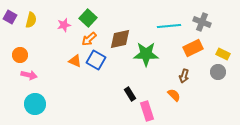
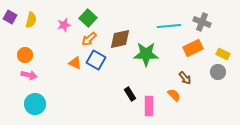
orange circle: moved 5 px right
orange triangle: moved 2 px down
brown arrow: moved 1 px right, 2 px down; rotated 56 degrees counterclockwise
pink rectangle: moved 2 px right, 5 px up; rotated 18 degrees clockwise
